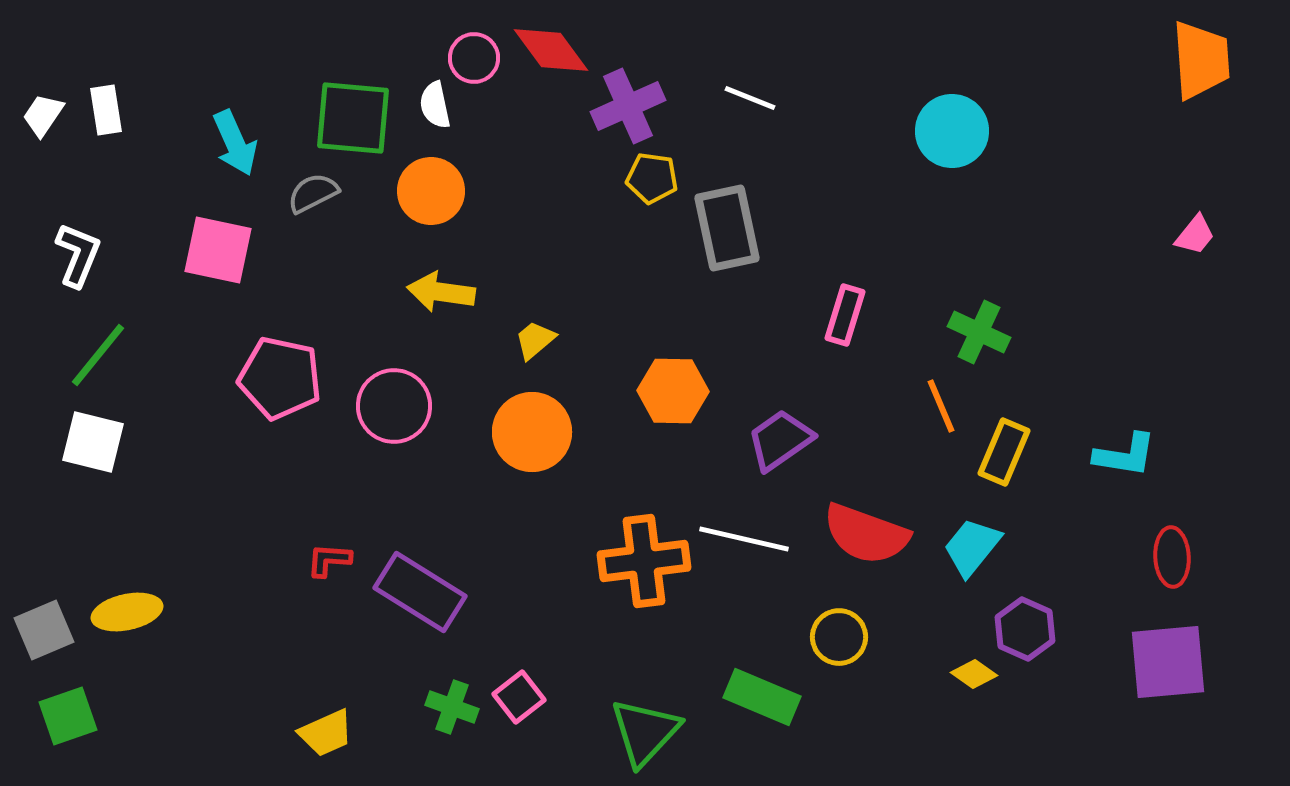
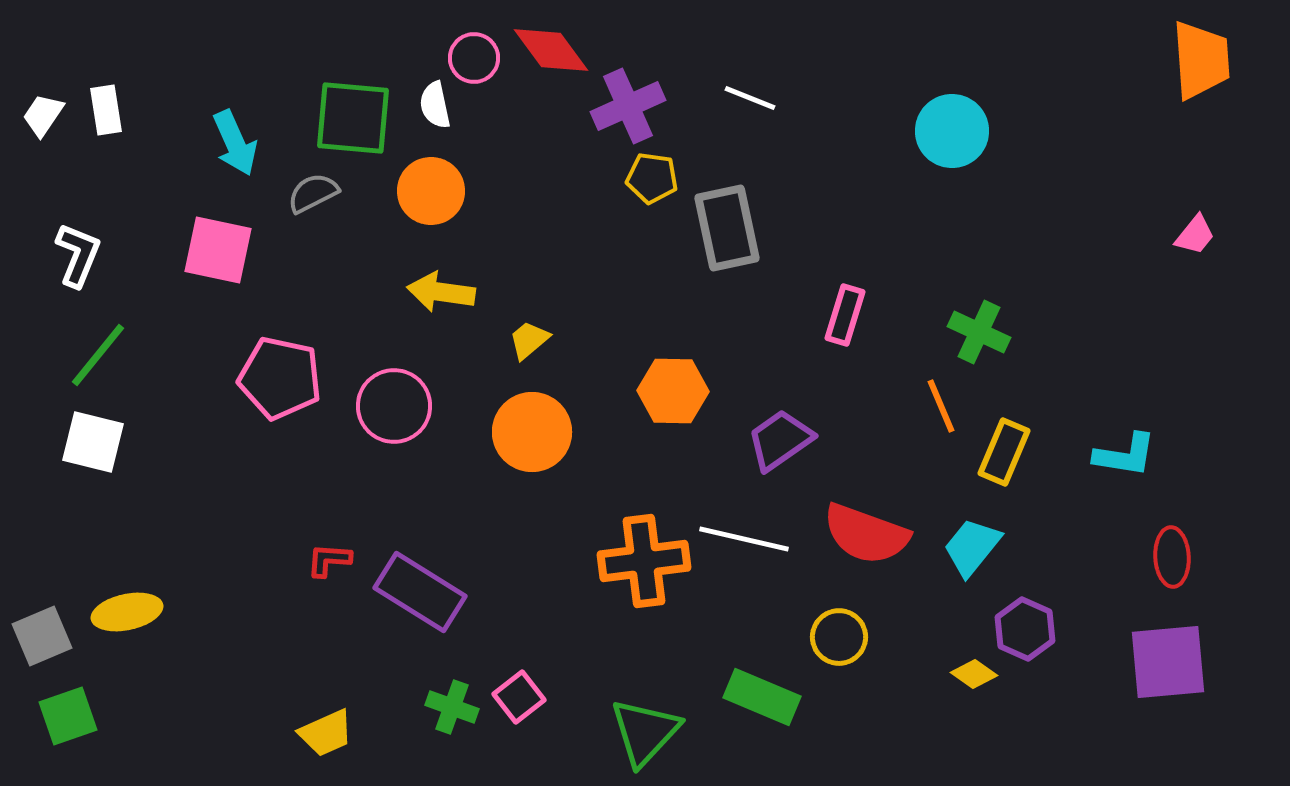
yellow trapezoid at (535, 340): moved 6 px left
gray square at (44, 630): moved 2 px left, 6 px down
